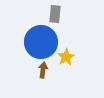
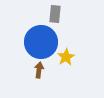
brown arrow: moved 4 px left
